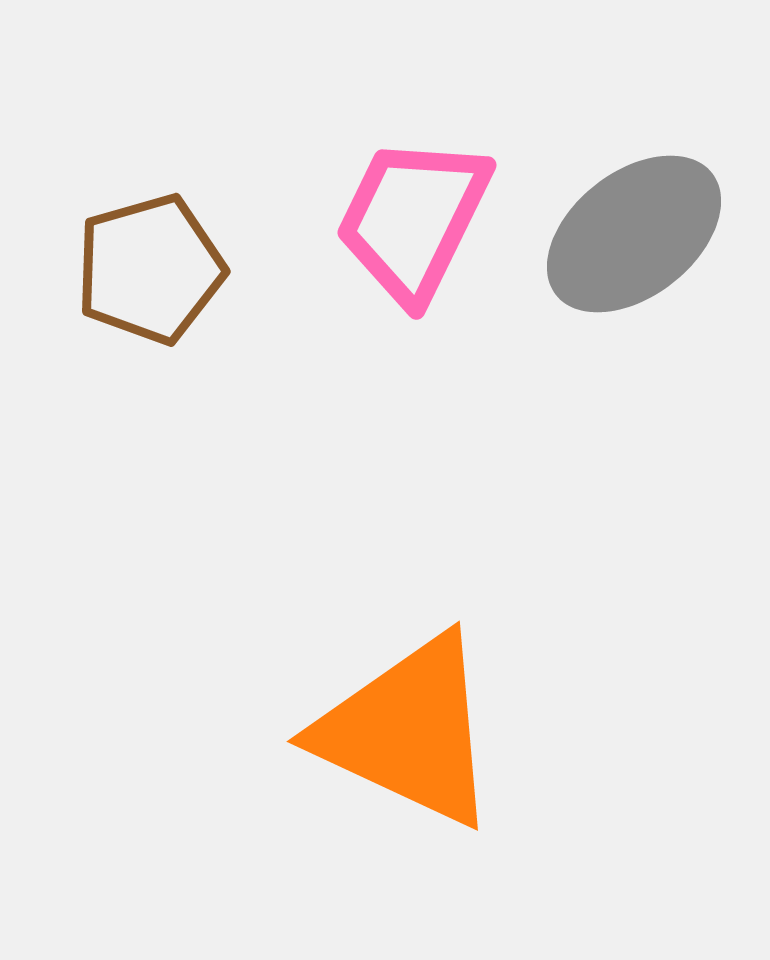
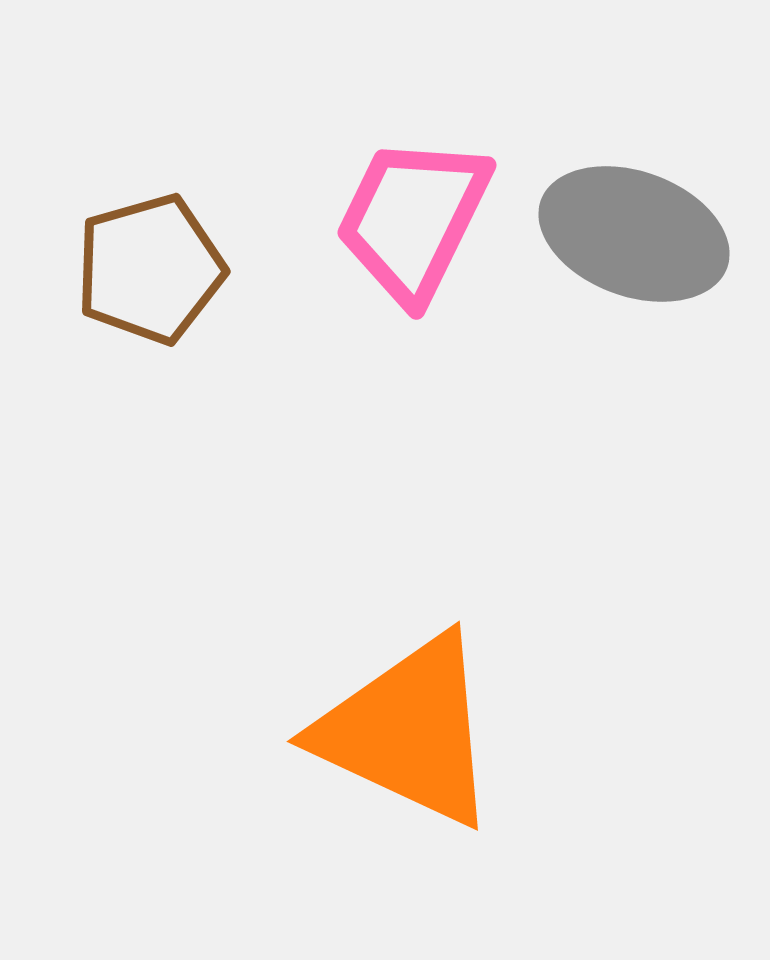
gray ellipse: rotated 58 degrees clockwise
